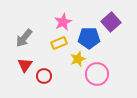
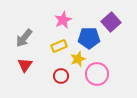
pink star: moved 2 px up
yellow rectangle: moved 3 px down
red circle: moved 17 px right
